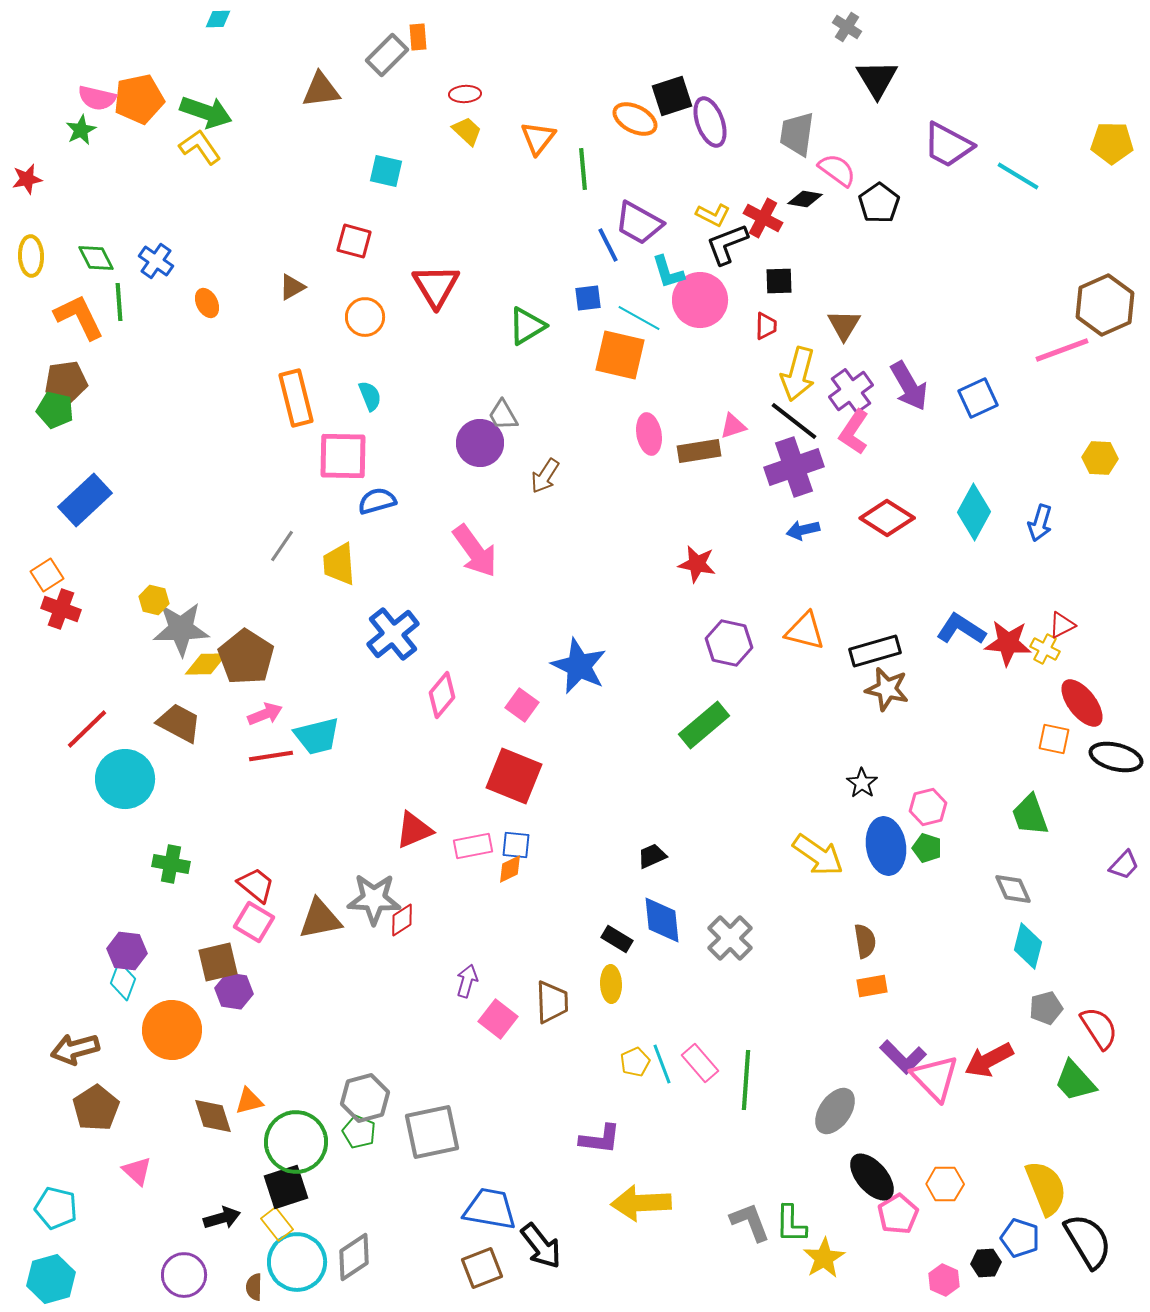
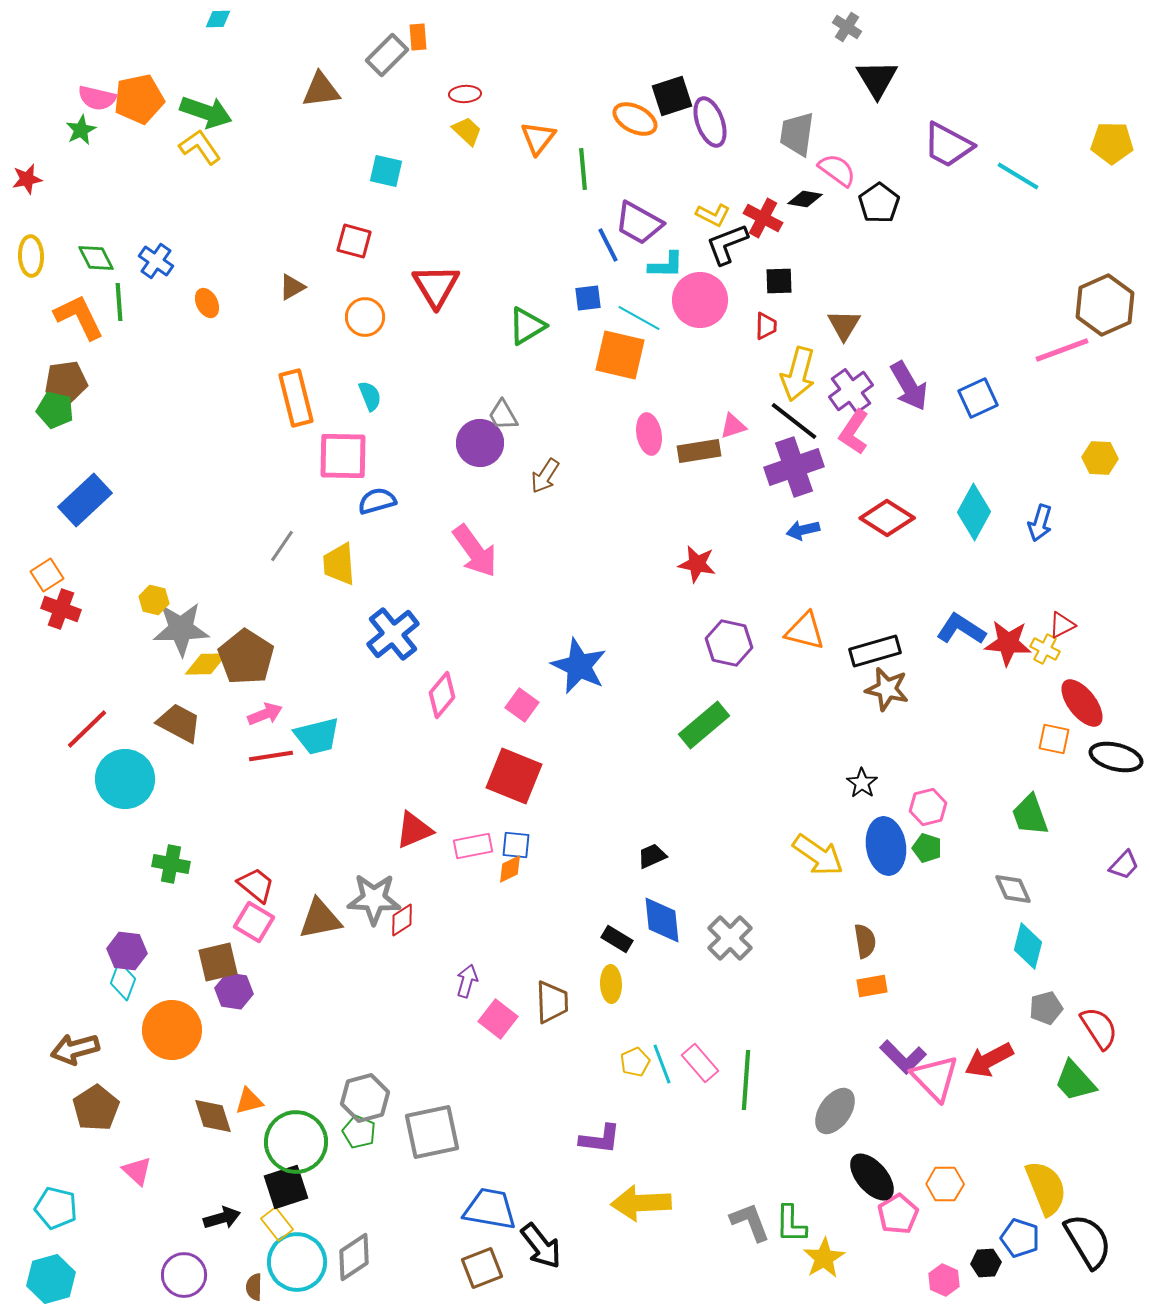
cyan L-shape at (668, 272): moved 2 px left, 7 px up; rotated 72 degrees counterclockwise
